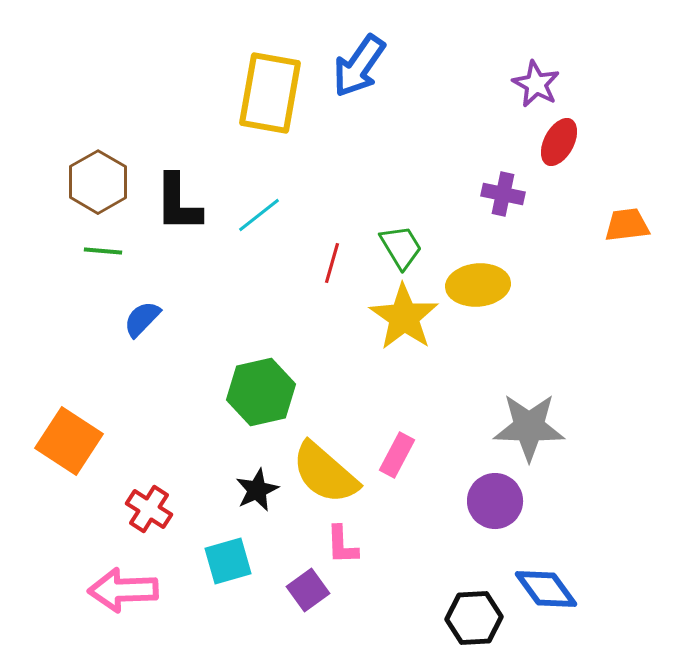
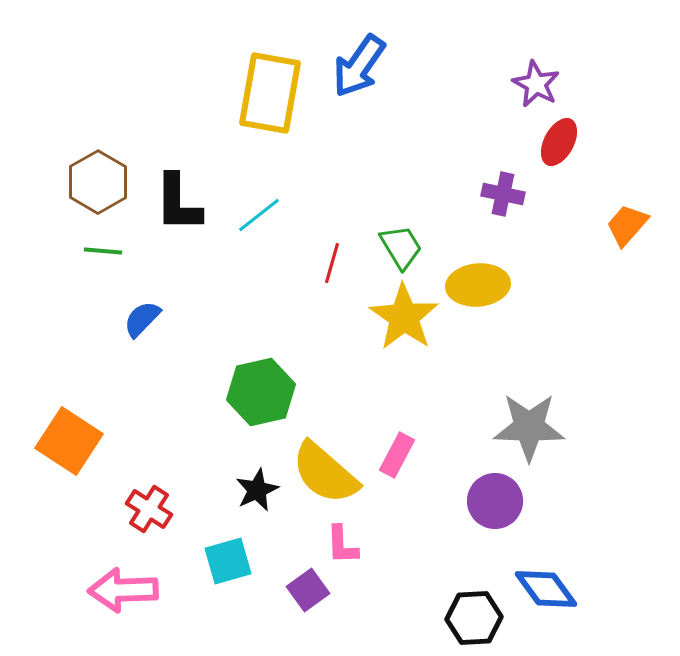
orange trapezoid: rotated 42 degrees counterclockwise
